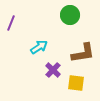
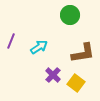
purple line: moved 18 px down
purple cross: moved 5 px down
yellow square: rotated 30 degrees clockwise
